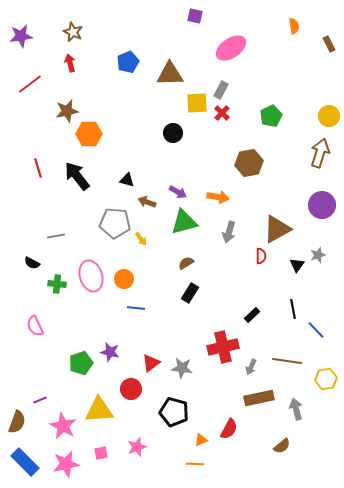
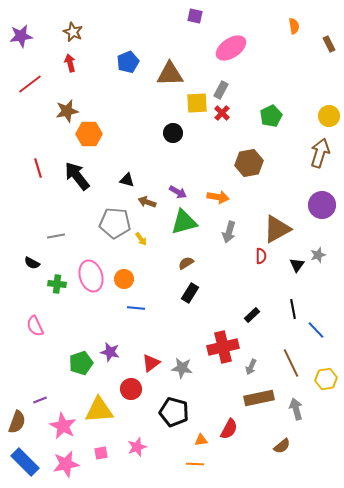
brown line at (287, 361): moved 4 px right, 2 px down; rotated 56 degrees clockwise
orange triangle at (201, 440): rotated 16 degrees clockwise
